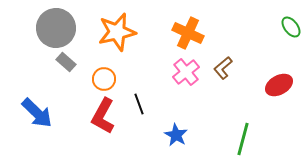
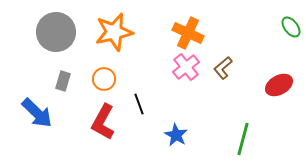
gray circle: moved 4 px down
orange star: moved 3 px left
gray rectangle: moved 3 px left, 19 px down; rotated 66 degrees clockwise
pink cross: moved 5 px up
red L-shape: moved 6 px down
